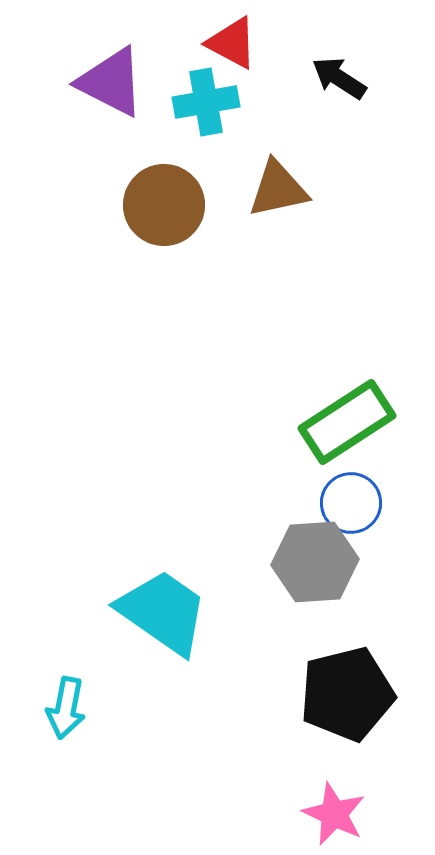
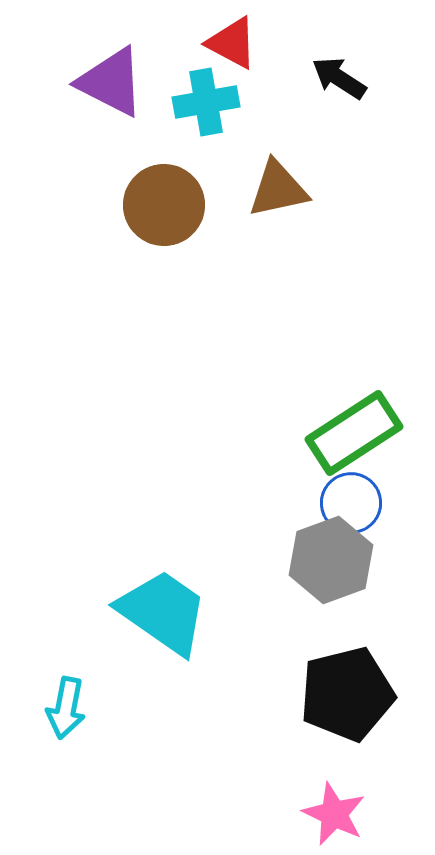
green rectangle: moved 7 px right, 11 px down
gray hexagon: moved 16 px right, 2 px up; rotated 16 degrees counterclockwise
